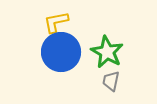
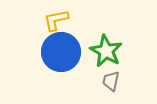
yellow L-shape: moved 2 px up
green star: moved 1 px left, 1 px up
